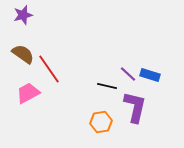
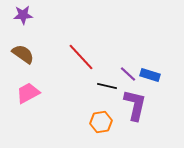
purple star: rotated 12 degrees clockwise
red line: moved 32 px right, 12 px up; rotated 8 degrees counterclockwise
purple L-shape: moved 2 px up
